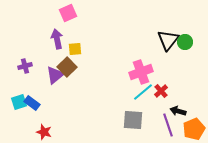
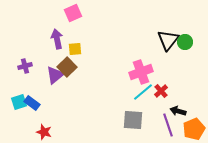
pink square: moved 5 px right
